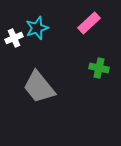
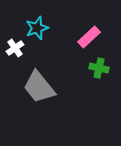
pink rectangle: moved 14 px down
white cross: moved 1 px right, 10 px down; rotated 12 degrees counterclockwise
